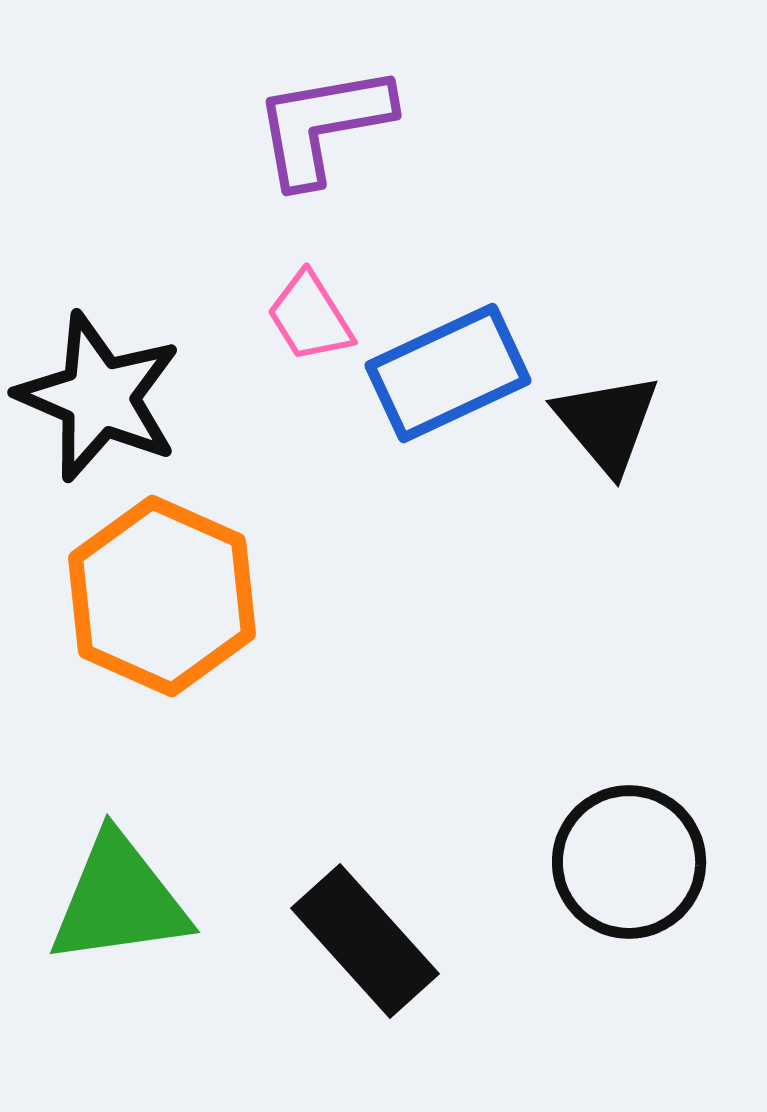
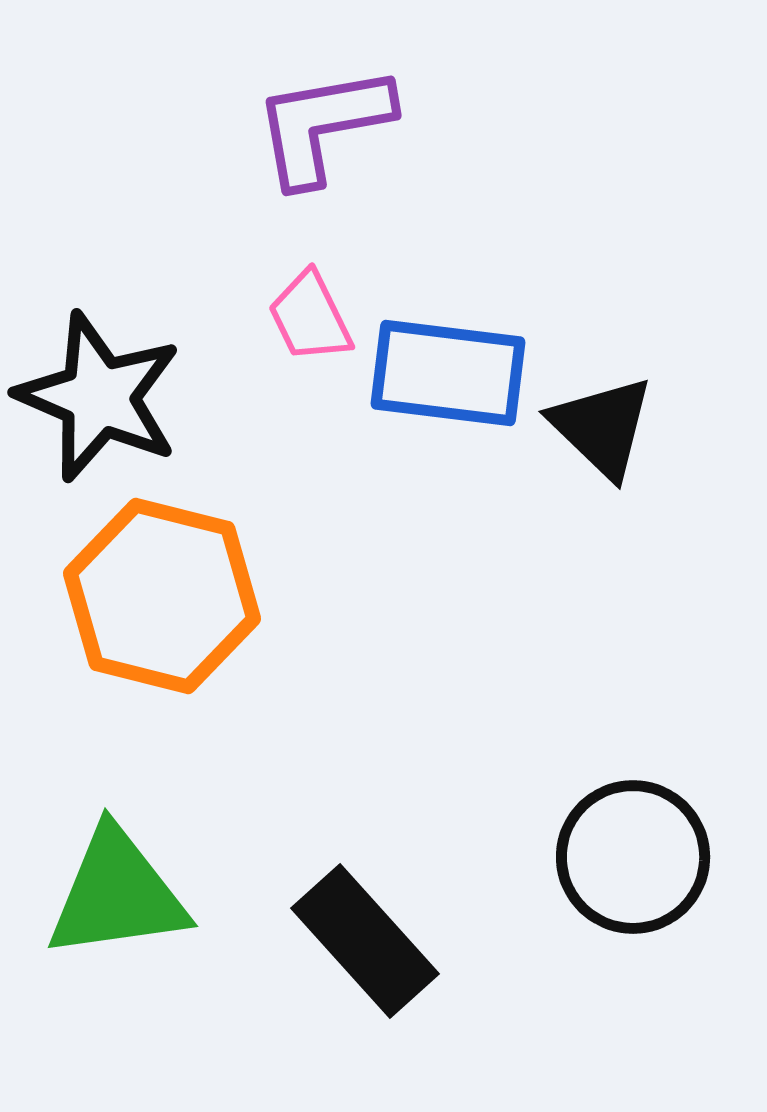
pink trapezoid: rotated 6 degrees clockwise
blue rectangle: rotated 32 degrees clockwise
black triangle: moved 5 px left, 4 px down; rotated 6 degrees counterclockwise
orange hexagon: rotated 10 degrees counterclockwise
black circle: moved 4 px right, 5 px up
green triangle: moved 2 px left, 6 px up
